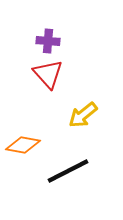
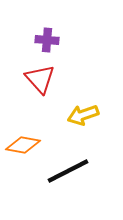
purple cross: moved 1 px left, 1 px up
red triangle: moved 8 px left, 5 px down
yellow arrow: rotated 20 degrees clockwise
